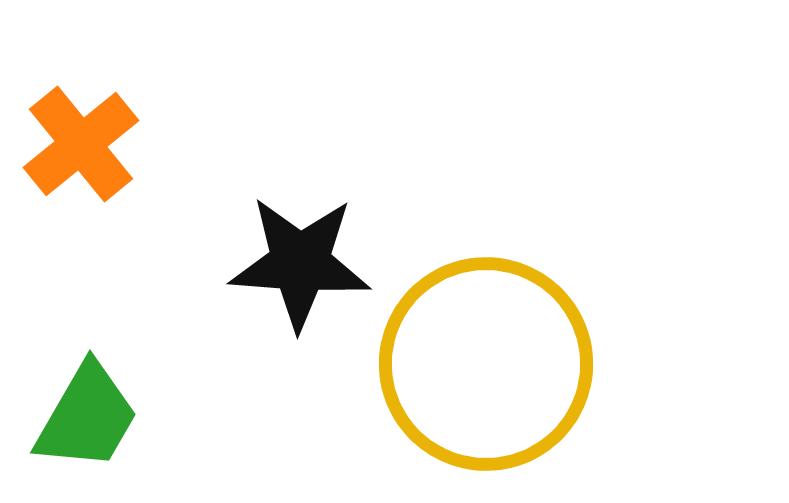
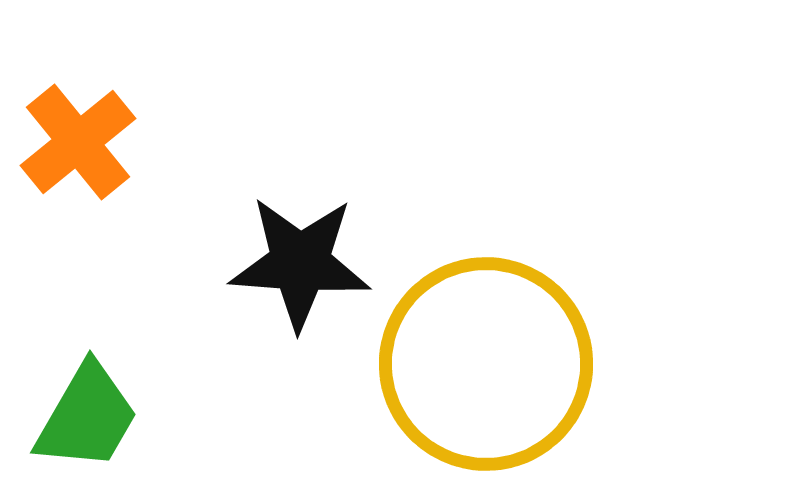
orange cross: moved 3 px left, 2 px up
